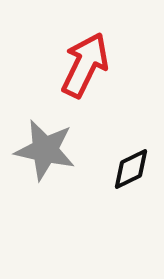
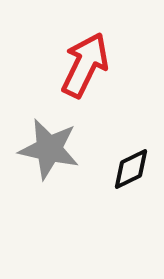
gray star: moved 4 px right, 1 px up
